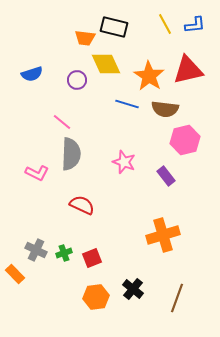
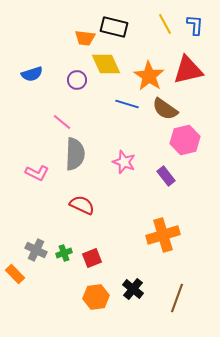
blue L-shape: rotated 80 degrees counterclockwise
brown semicircle: rotated 28 degrees clockwise
gray semicircle: moved 4 px right
